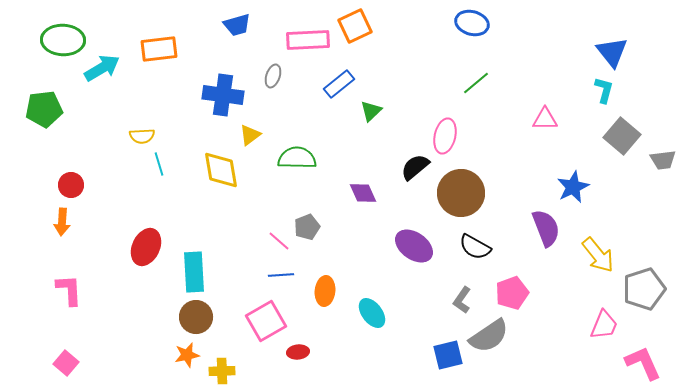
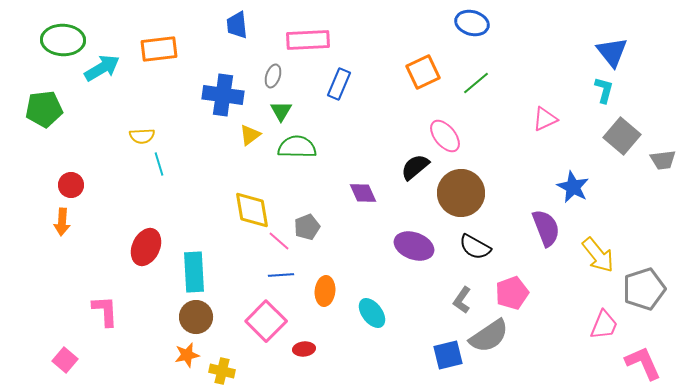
blue trapezoid at (237, 25): rotated 100 degrees clockwise
orange square at (355, 26): moved 68 px right, 46 px down
blue rectangle at (339, 84): rotated 28 degrees counterclockwise
green triangle at (371, 111): moved 90 px left; rotated 15 degrees counterclockwise
pink triangle at (545, 119): rotated 24 degrees counterclockwise
pink ellipse at (445, 136): rotated 52 degrees counterclockwise
green semicircle at (297, 158): moved 11 px up
yellow diamond at (221, 170): moved 31 px right, 40 px down
blue star at (573, 187): rotated 20 degrees counterclockwise
purple ellipse at (414, 246): rotated 15 degrees counterclockwise
pink L-shape at (69, 290): moved 36 px right, 21 px down
pink square at (266, 321): rotated 15 degrees counterclockwise
red ellipse at (298, 352): moved 6 px right, 3 px up
pink square at (66, 363): moved 1 px left, 3 px up
yellow cross at (222, 371): rotated 15 degrees clockwise
